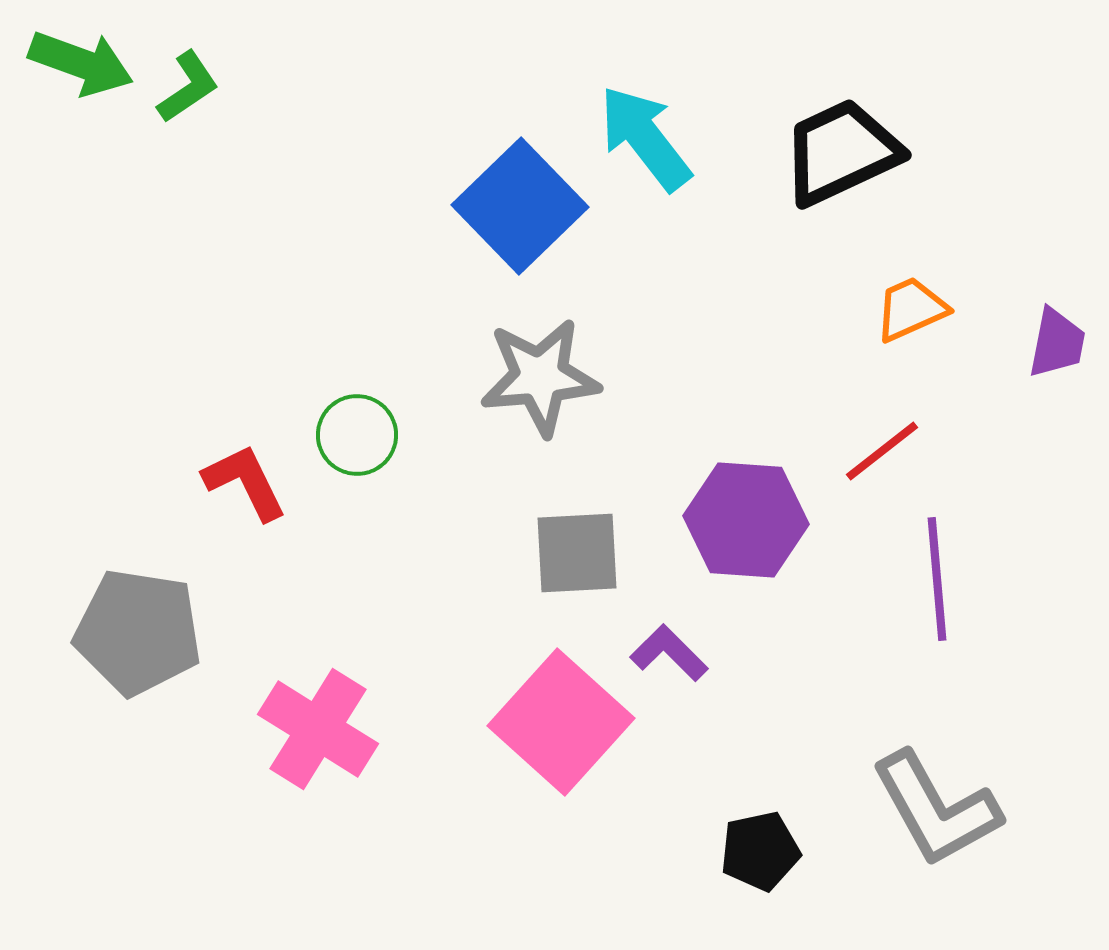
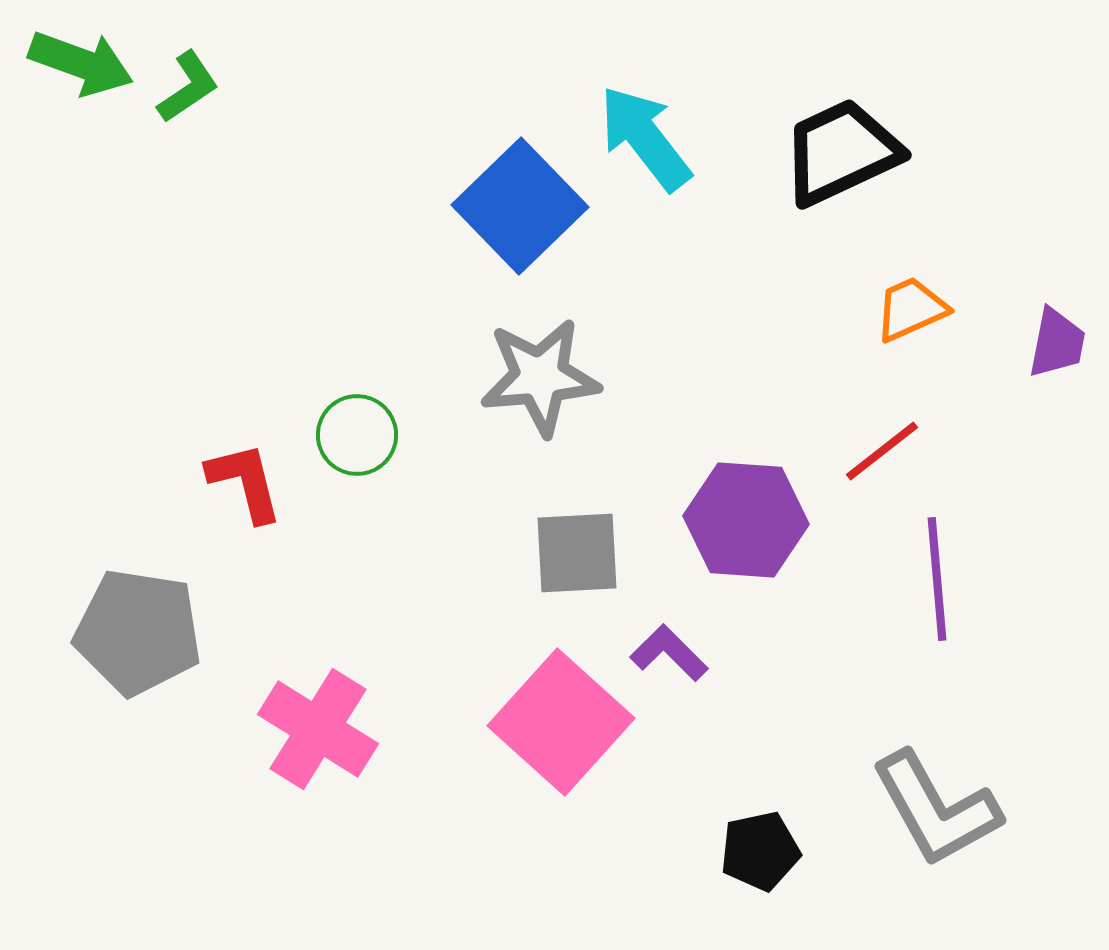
red L-shape: rotated 12 degrees clockwise
